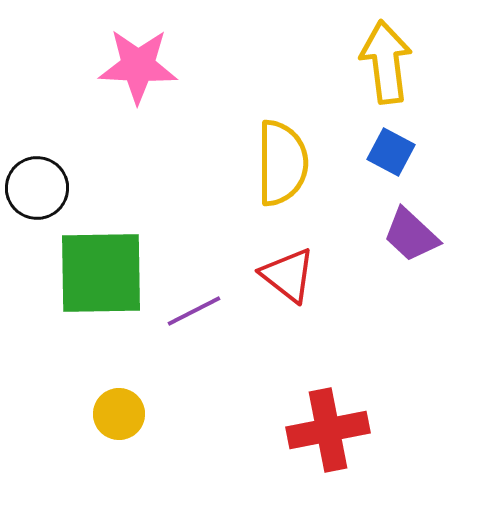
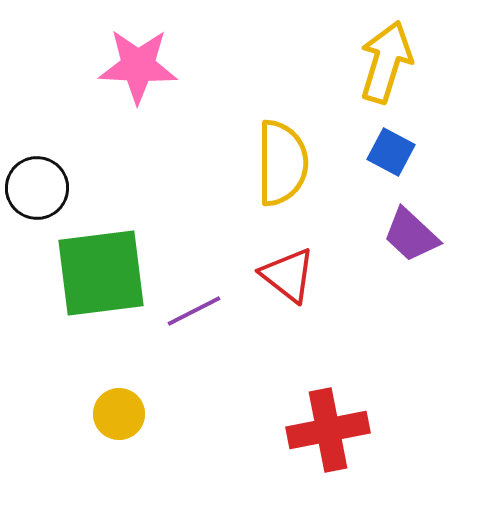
yellow arrow: rotated 24 degrees clockwise
green square: rotated 6 degrees counterclockwise
